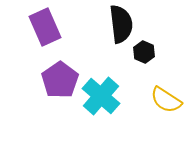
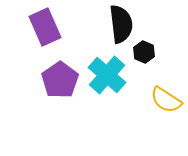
cyan cross: moved 6 px right, 21 px up
